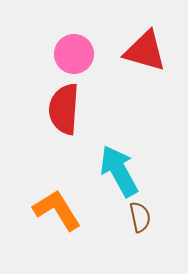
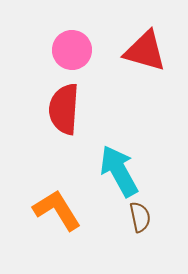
pink circle: moved 2 px left, 4 px up
